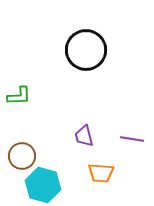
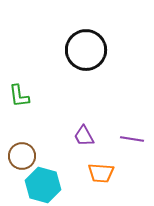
green L-shape: rotated 85 degrees clockwise
purple trapezoid: rotated 15 degrees counterclockwise
